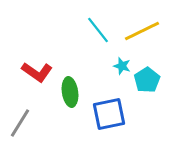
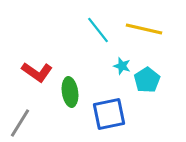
yellow line: moved 2 px right, 2 px up; rotated 39 degrees clockwise
